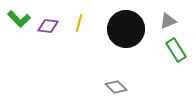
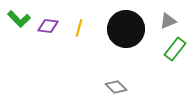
yellow line: moved 5 px down
green rectangle: moved 1 px left, 1 px up; rotated 70 degrees clockwise
